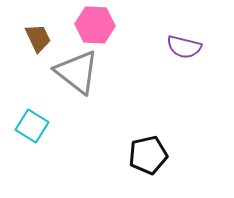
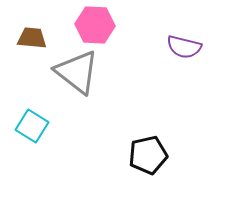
brown trapezoid: moved 6 px left; rotated 60 degrees counterclockwise
